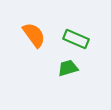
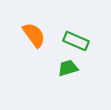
green rectangle: moved 2 px down
